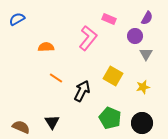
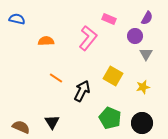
blue semicircle: rotated 42 degrees clockwise
orange semicircle: moved 6 px up
